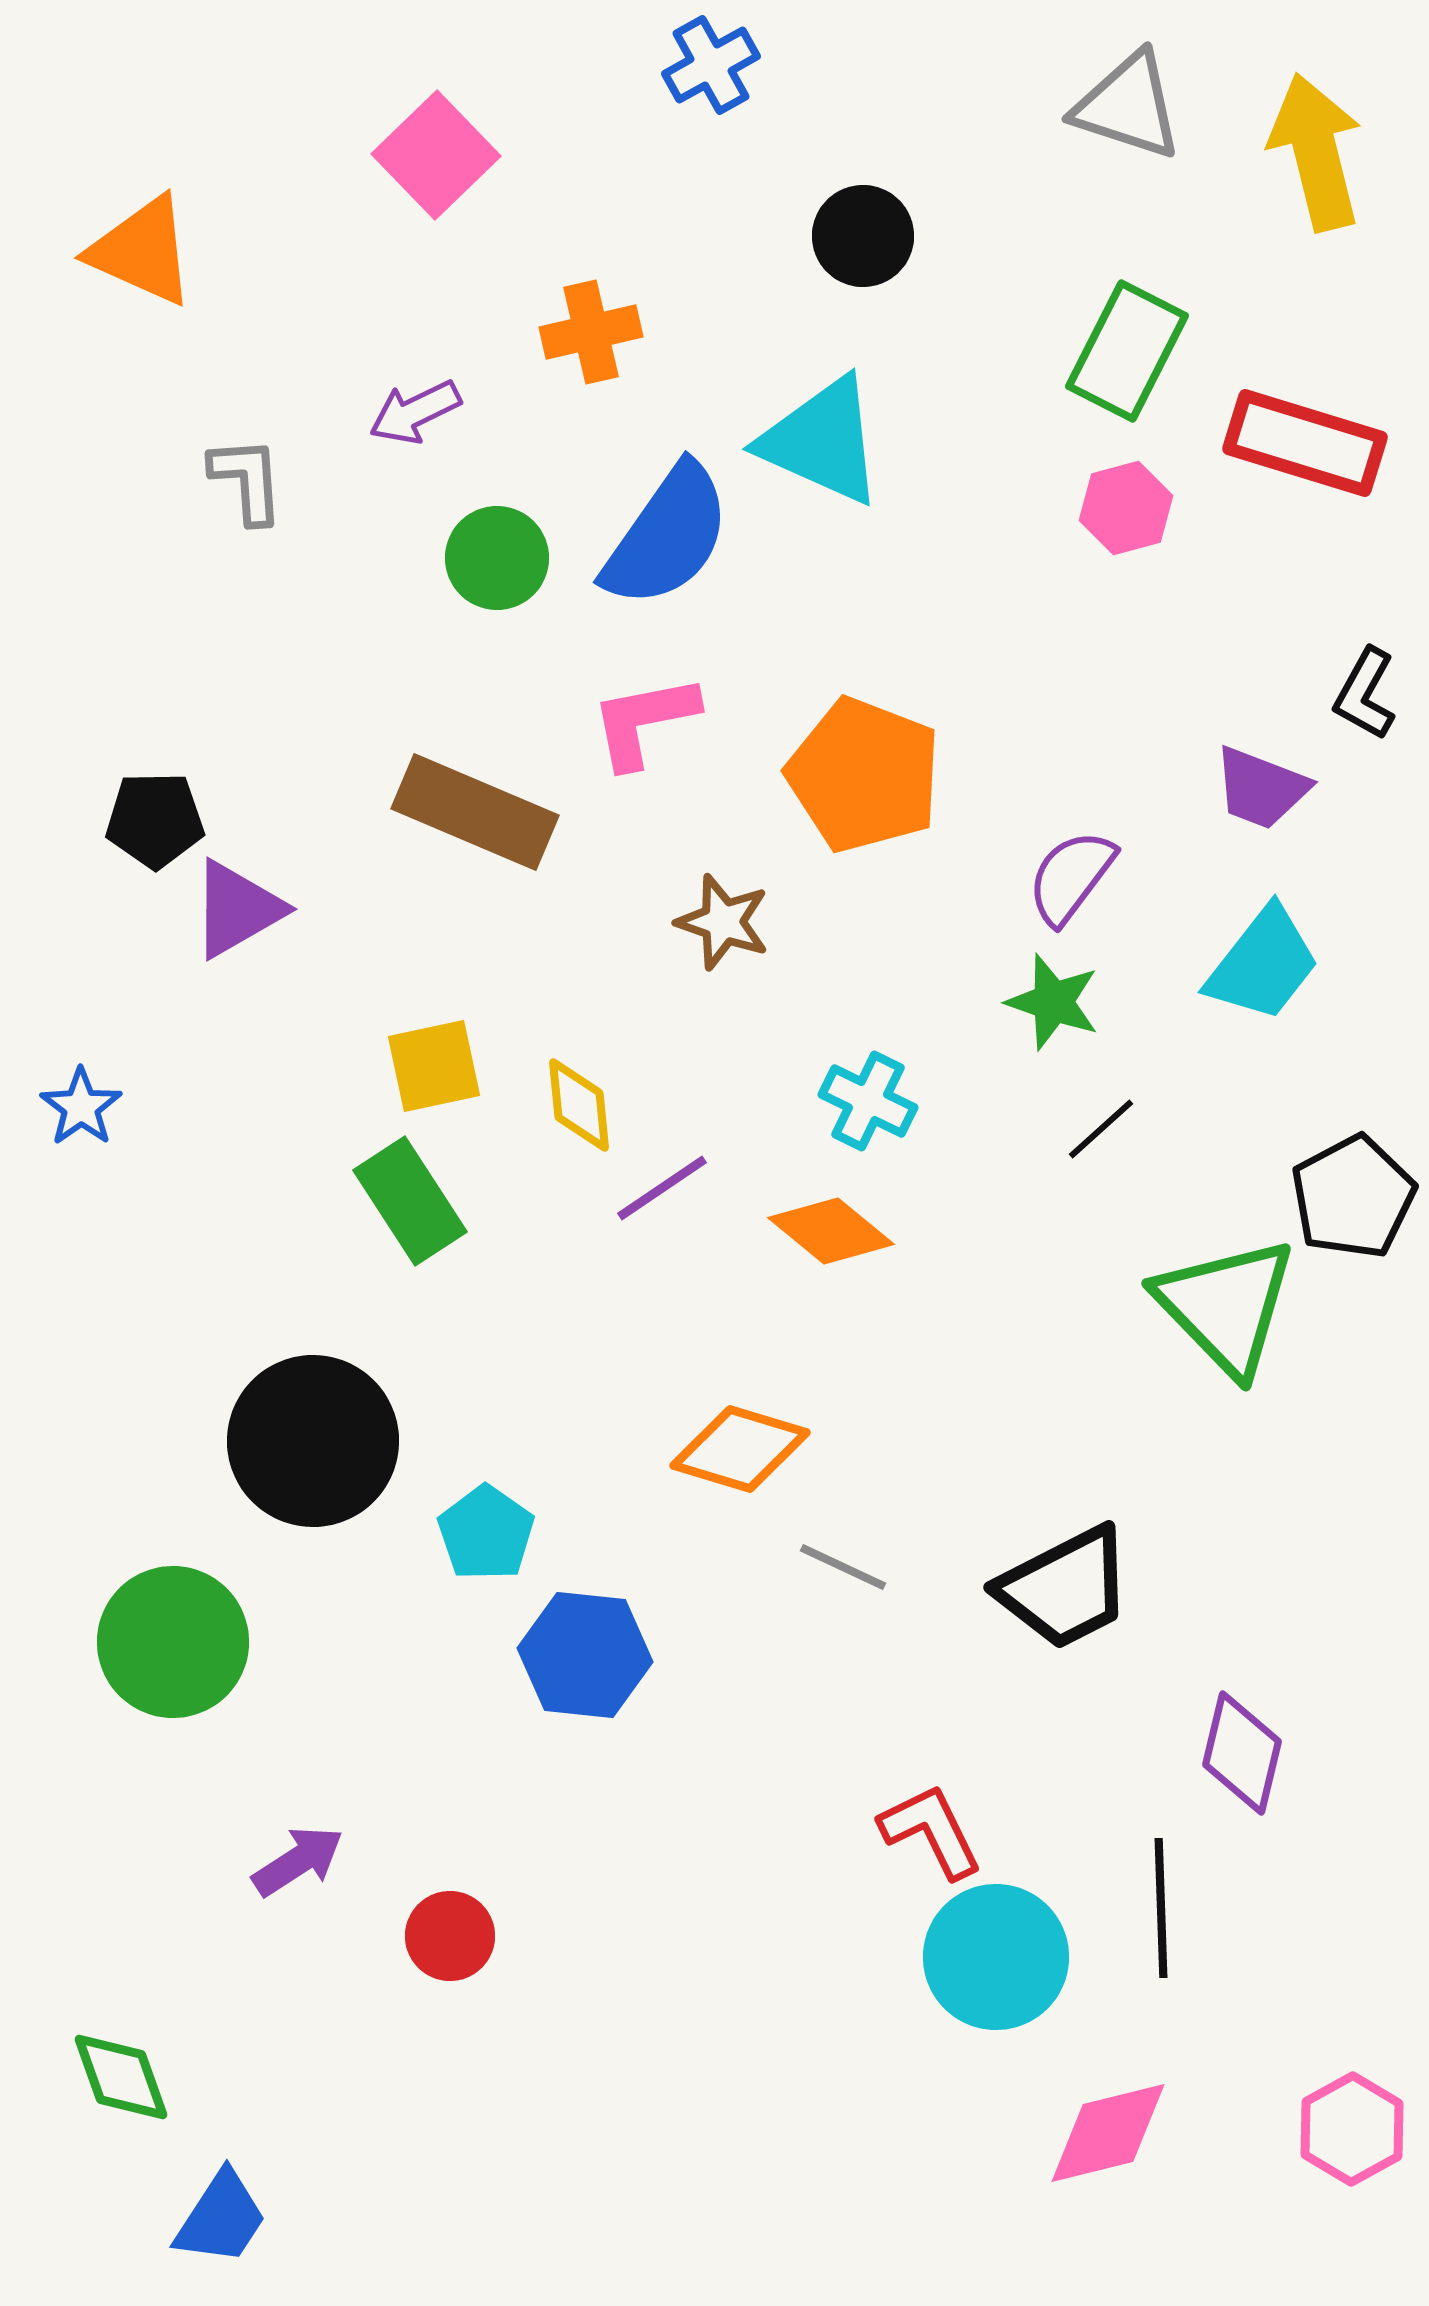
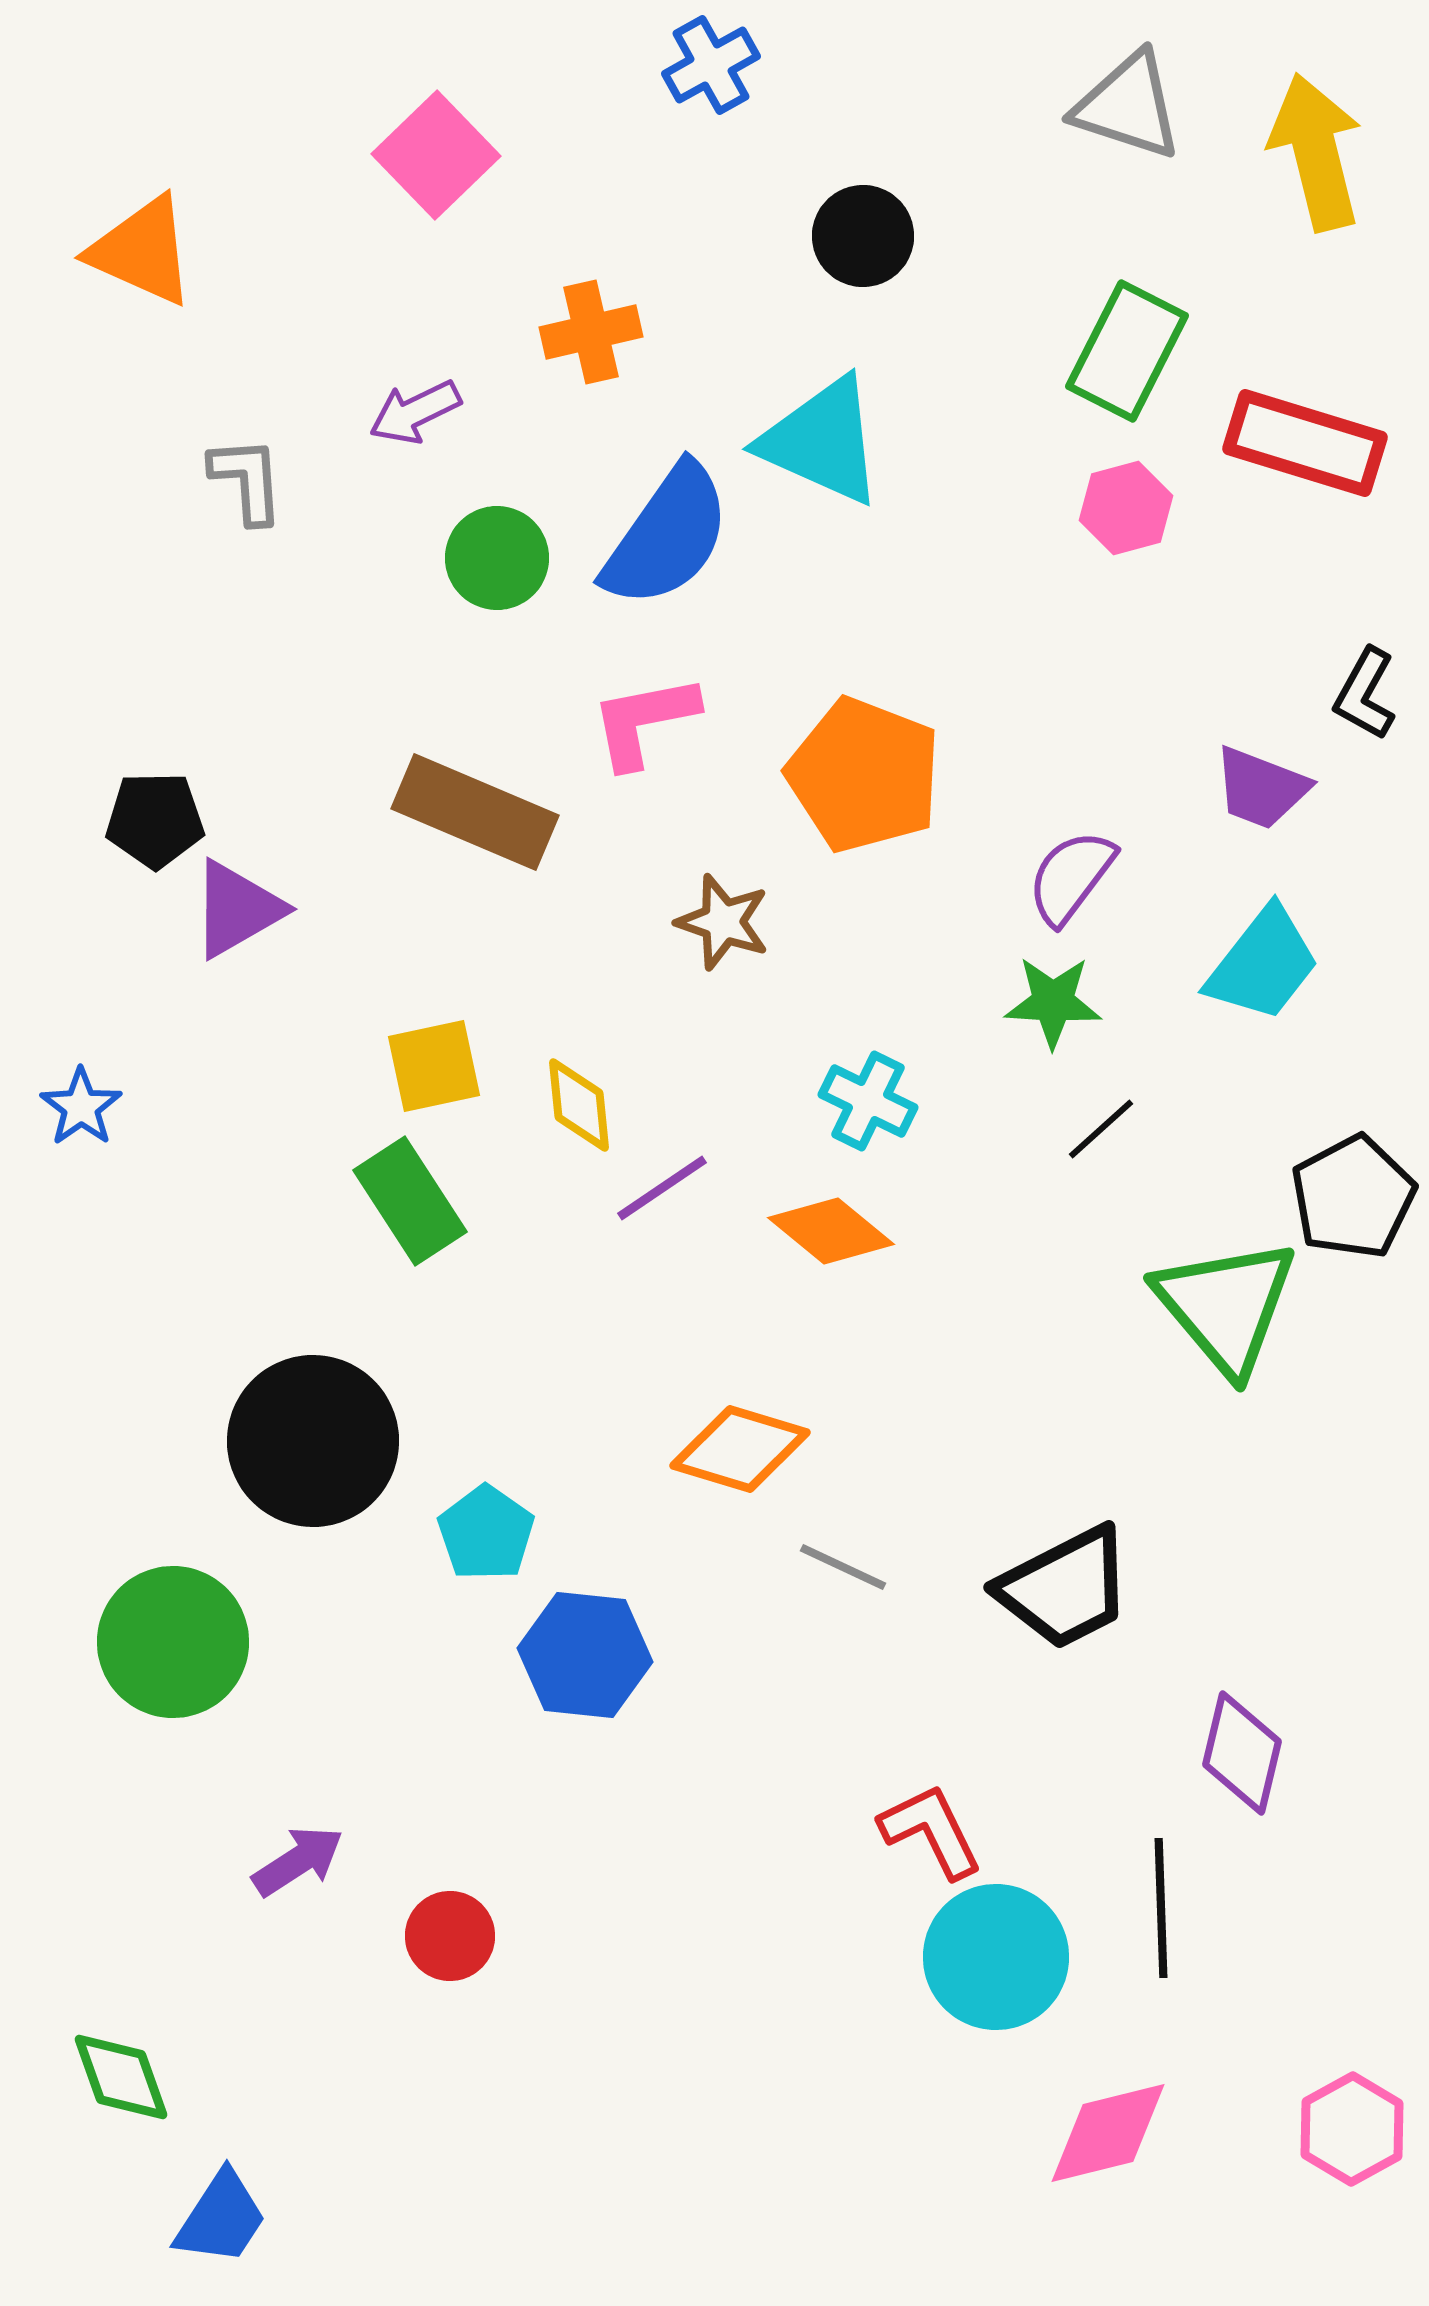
green star at (1053, 1002): rotated 16 degrees counterclockwise
green triangle at (1226, 1306): rotated 4 degrees clockwise
